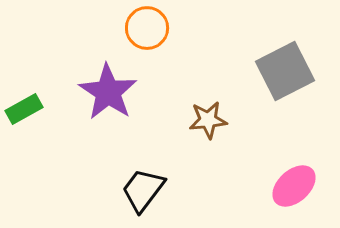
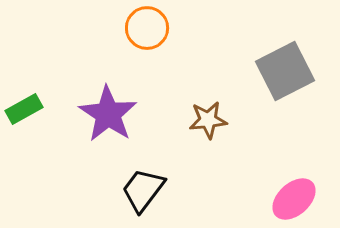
purple star: moved 22 px down
pink ellipse: moved 13 px down
